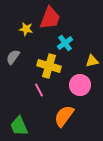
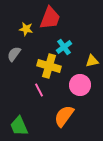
cyan cross: moved 1 px left, 4 px down
gray semicircle: moved 1 px right, 3 px up
